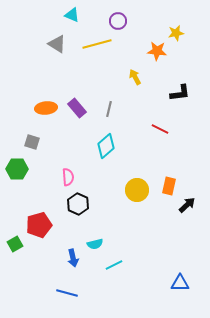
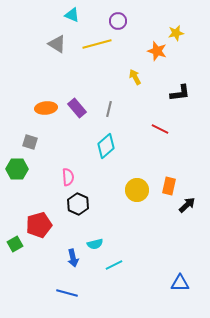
orange star: rotated 12 degrees clockwise
gray square: moved 2 px left
